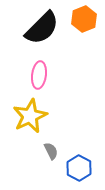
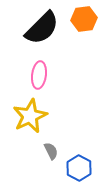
orange hexagon: rotated 15 degrees clockwise
